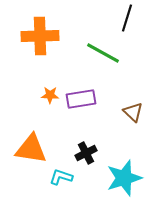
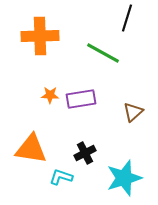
brown triangle: rotated 35 degrees clockwise
black cross: moved 1 px left
